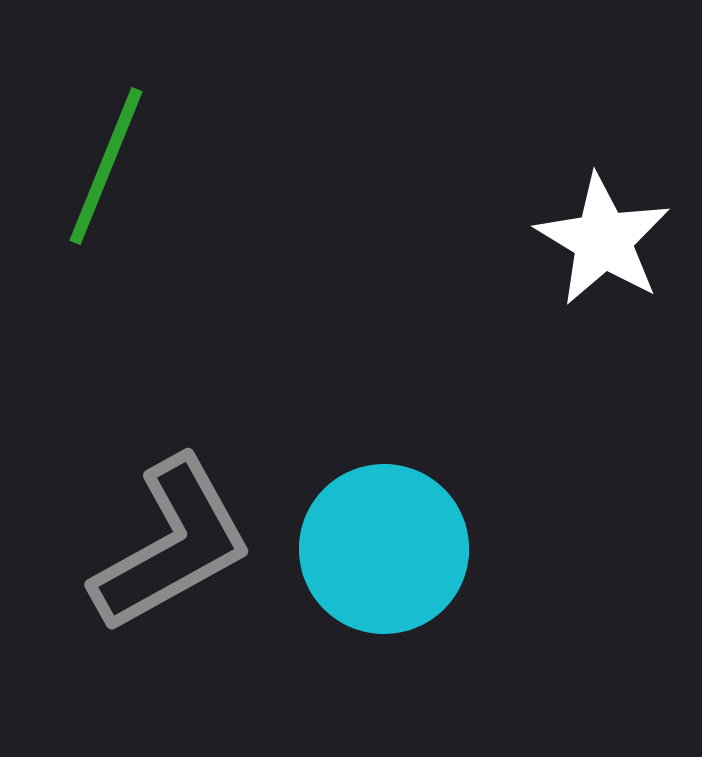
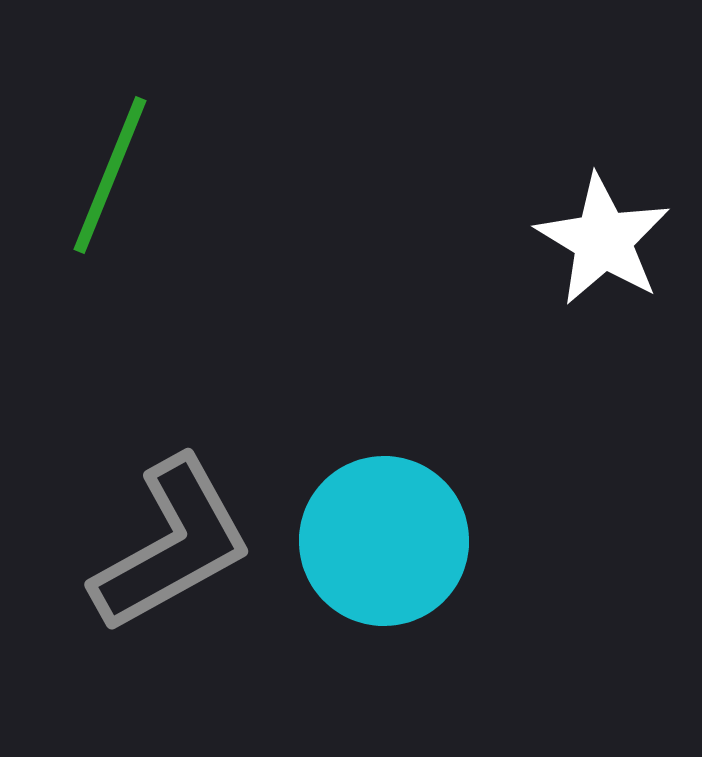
green line: moved 4 px right, 9 px down
cyan circle: moved 8 px up
